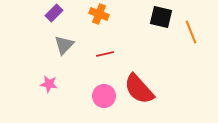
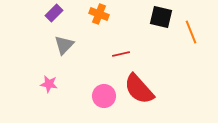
red line: moved 16 px right
